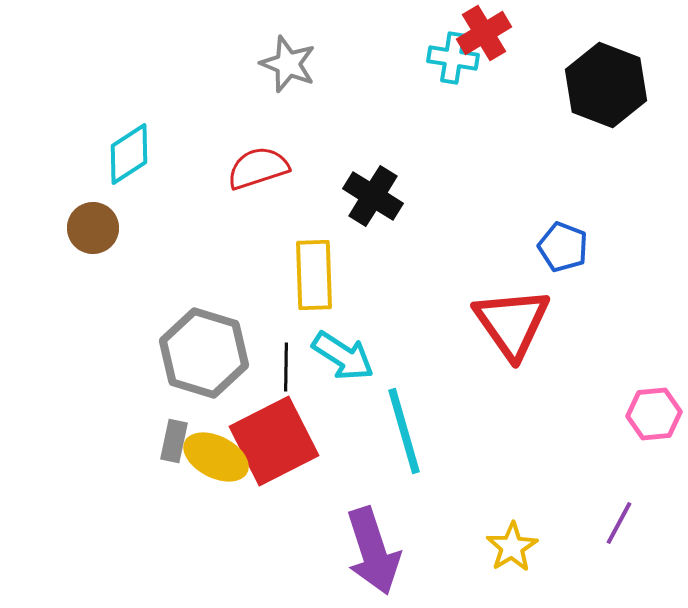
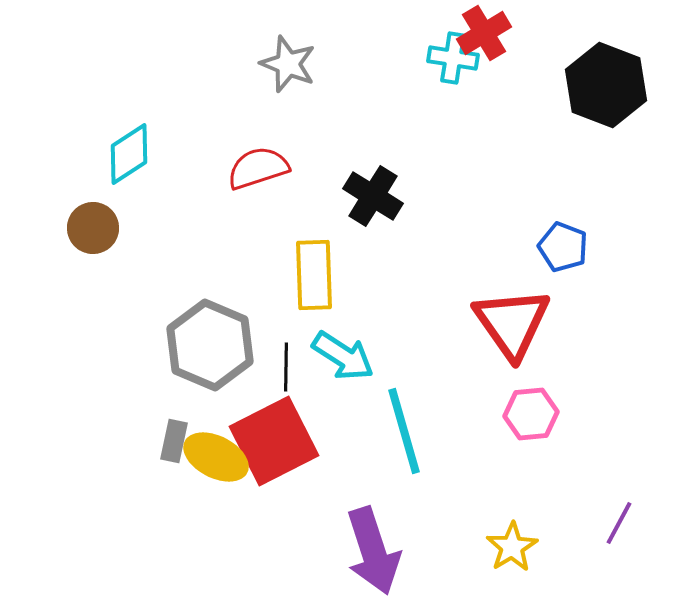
gray hexagon: moved 6 px right, 8 px up; rotated 6 degrees clockwise
pink hexagon: moved 123 px left
